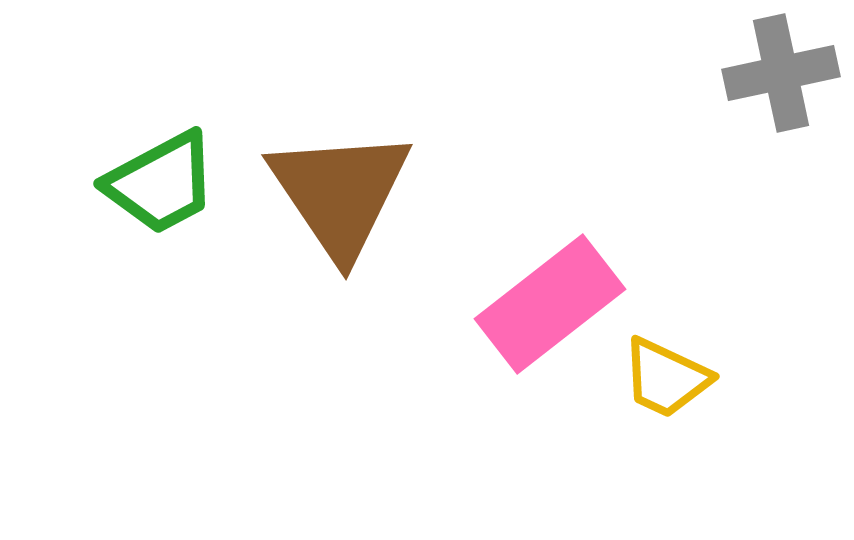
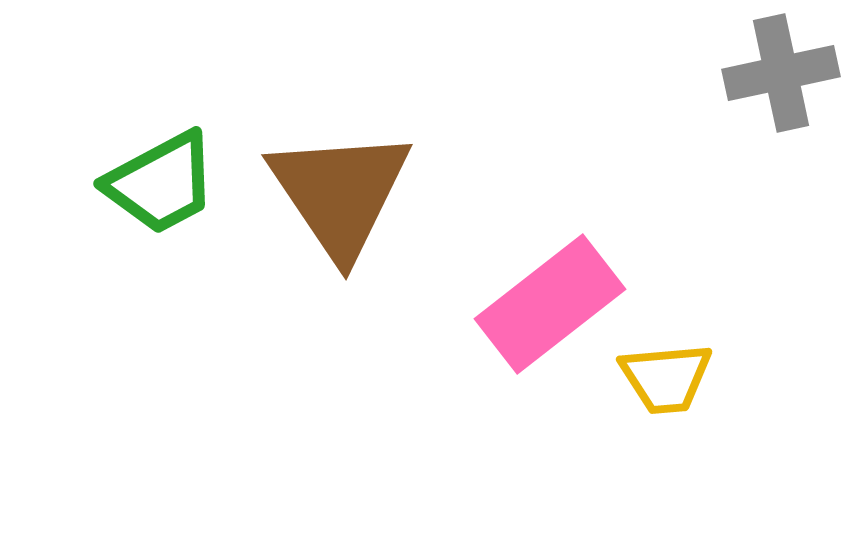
yellow trapezoid: rotated 30 degrees counterclockwise
